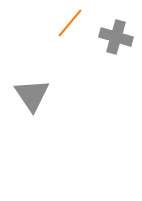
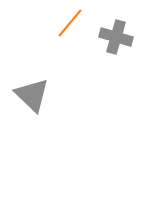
gray triangle: rotated 12 degrees counterclockwise
